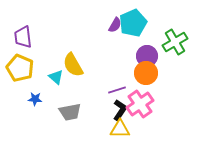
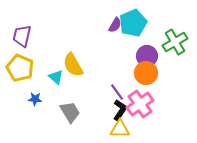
purple trapezoid: moved 1 px left, 1 px up; rotated 20 degrees clockwise
purple line: moved 2 px down; rotated 72 degrees clockwise
gray trapezoid: rotated 110 degrees counterclockwise
